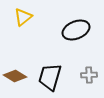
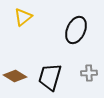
black ellipse: rotated 44 degrees counterclockwise
gray cross: moved 2 px up
